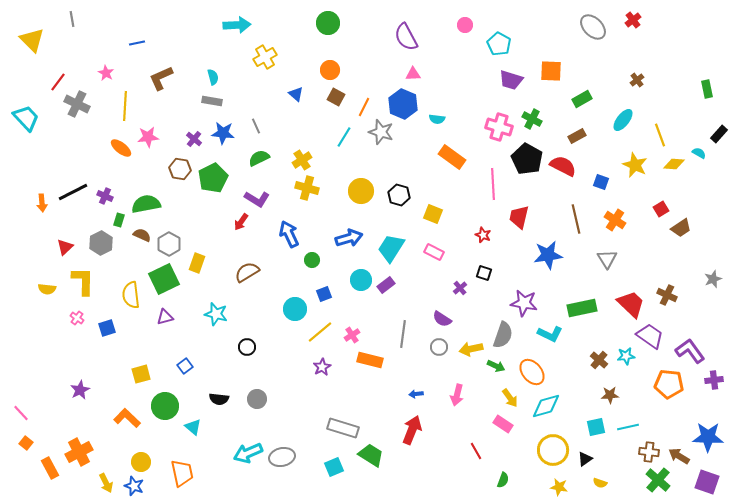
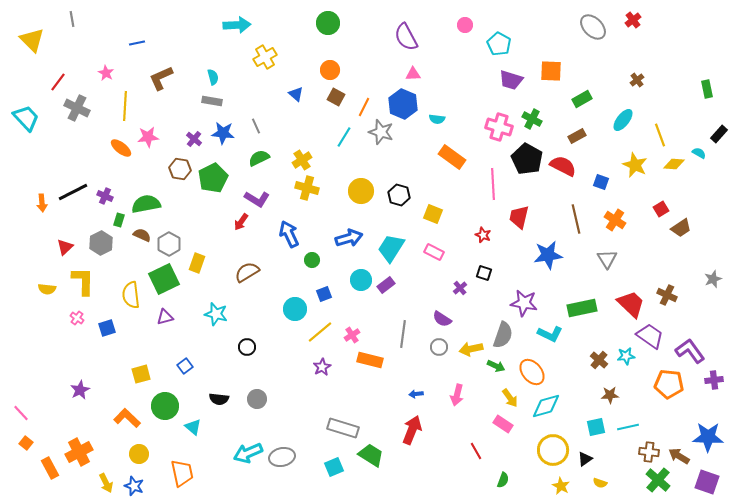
gray cross at (77, 104): moved 4 px down
yellow circle at (141, 462): moved 2 px left, 8 px up
yellow star at (559, 487): moved 2 px right, 1 px up; rotated 18 degrees clockwise
